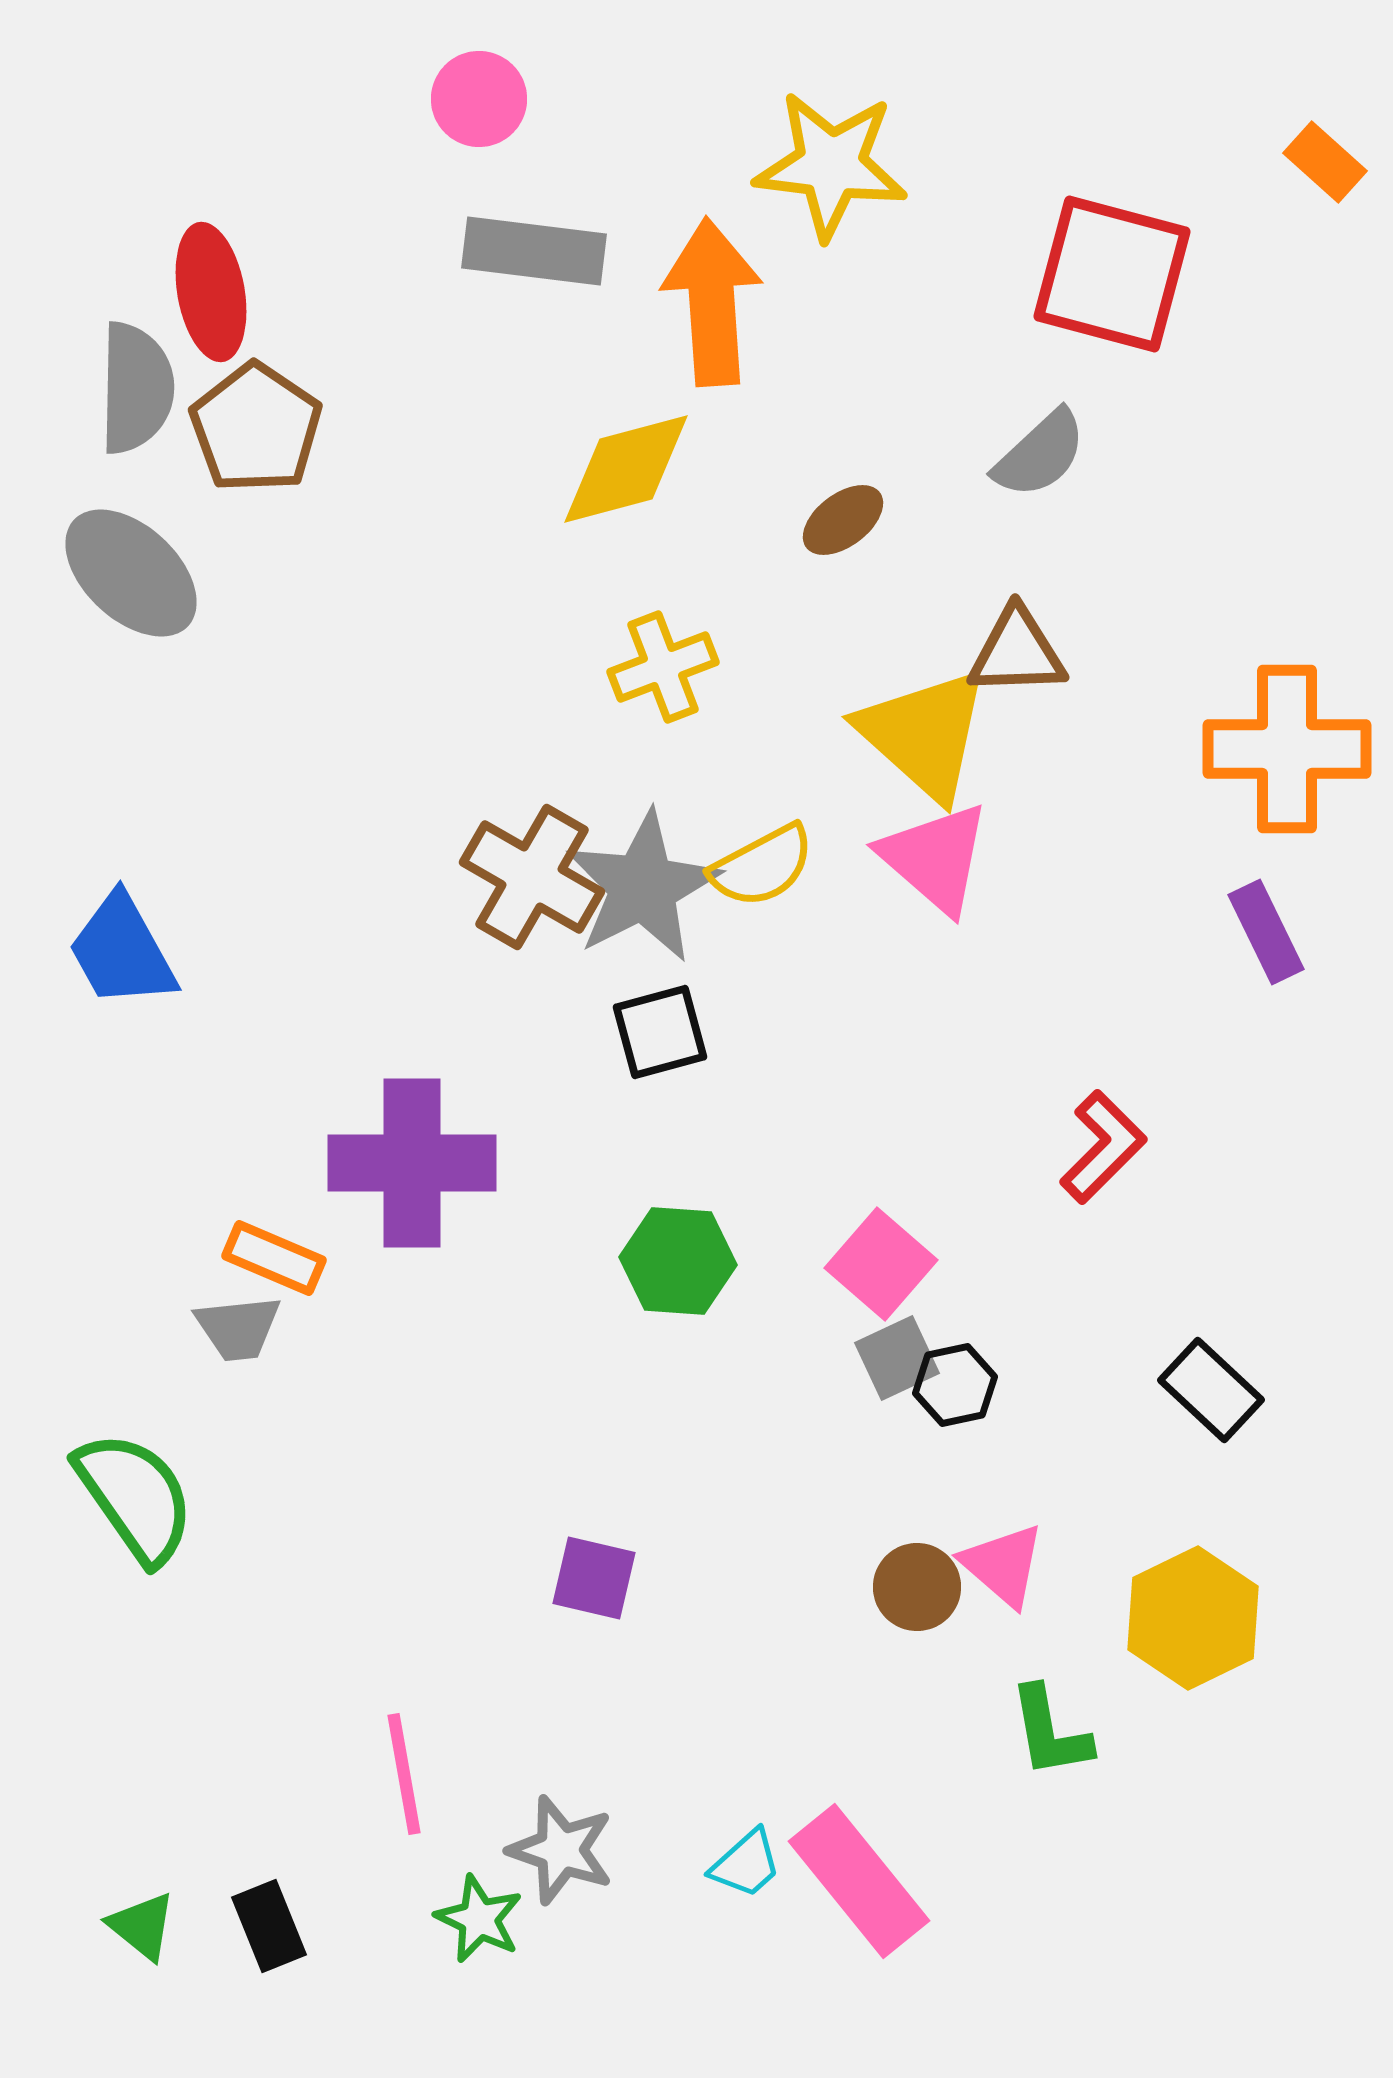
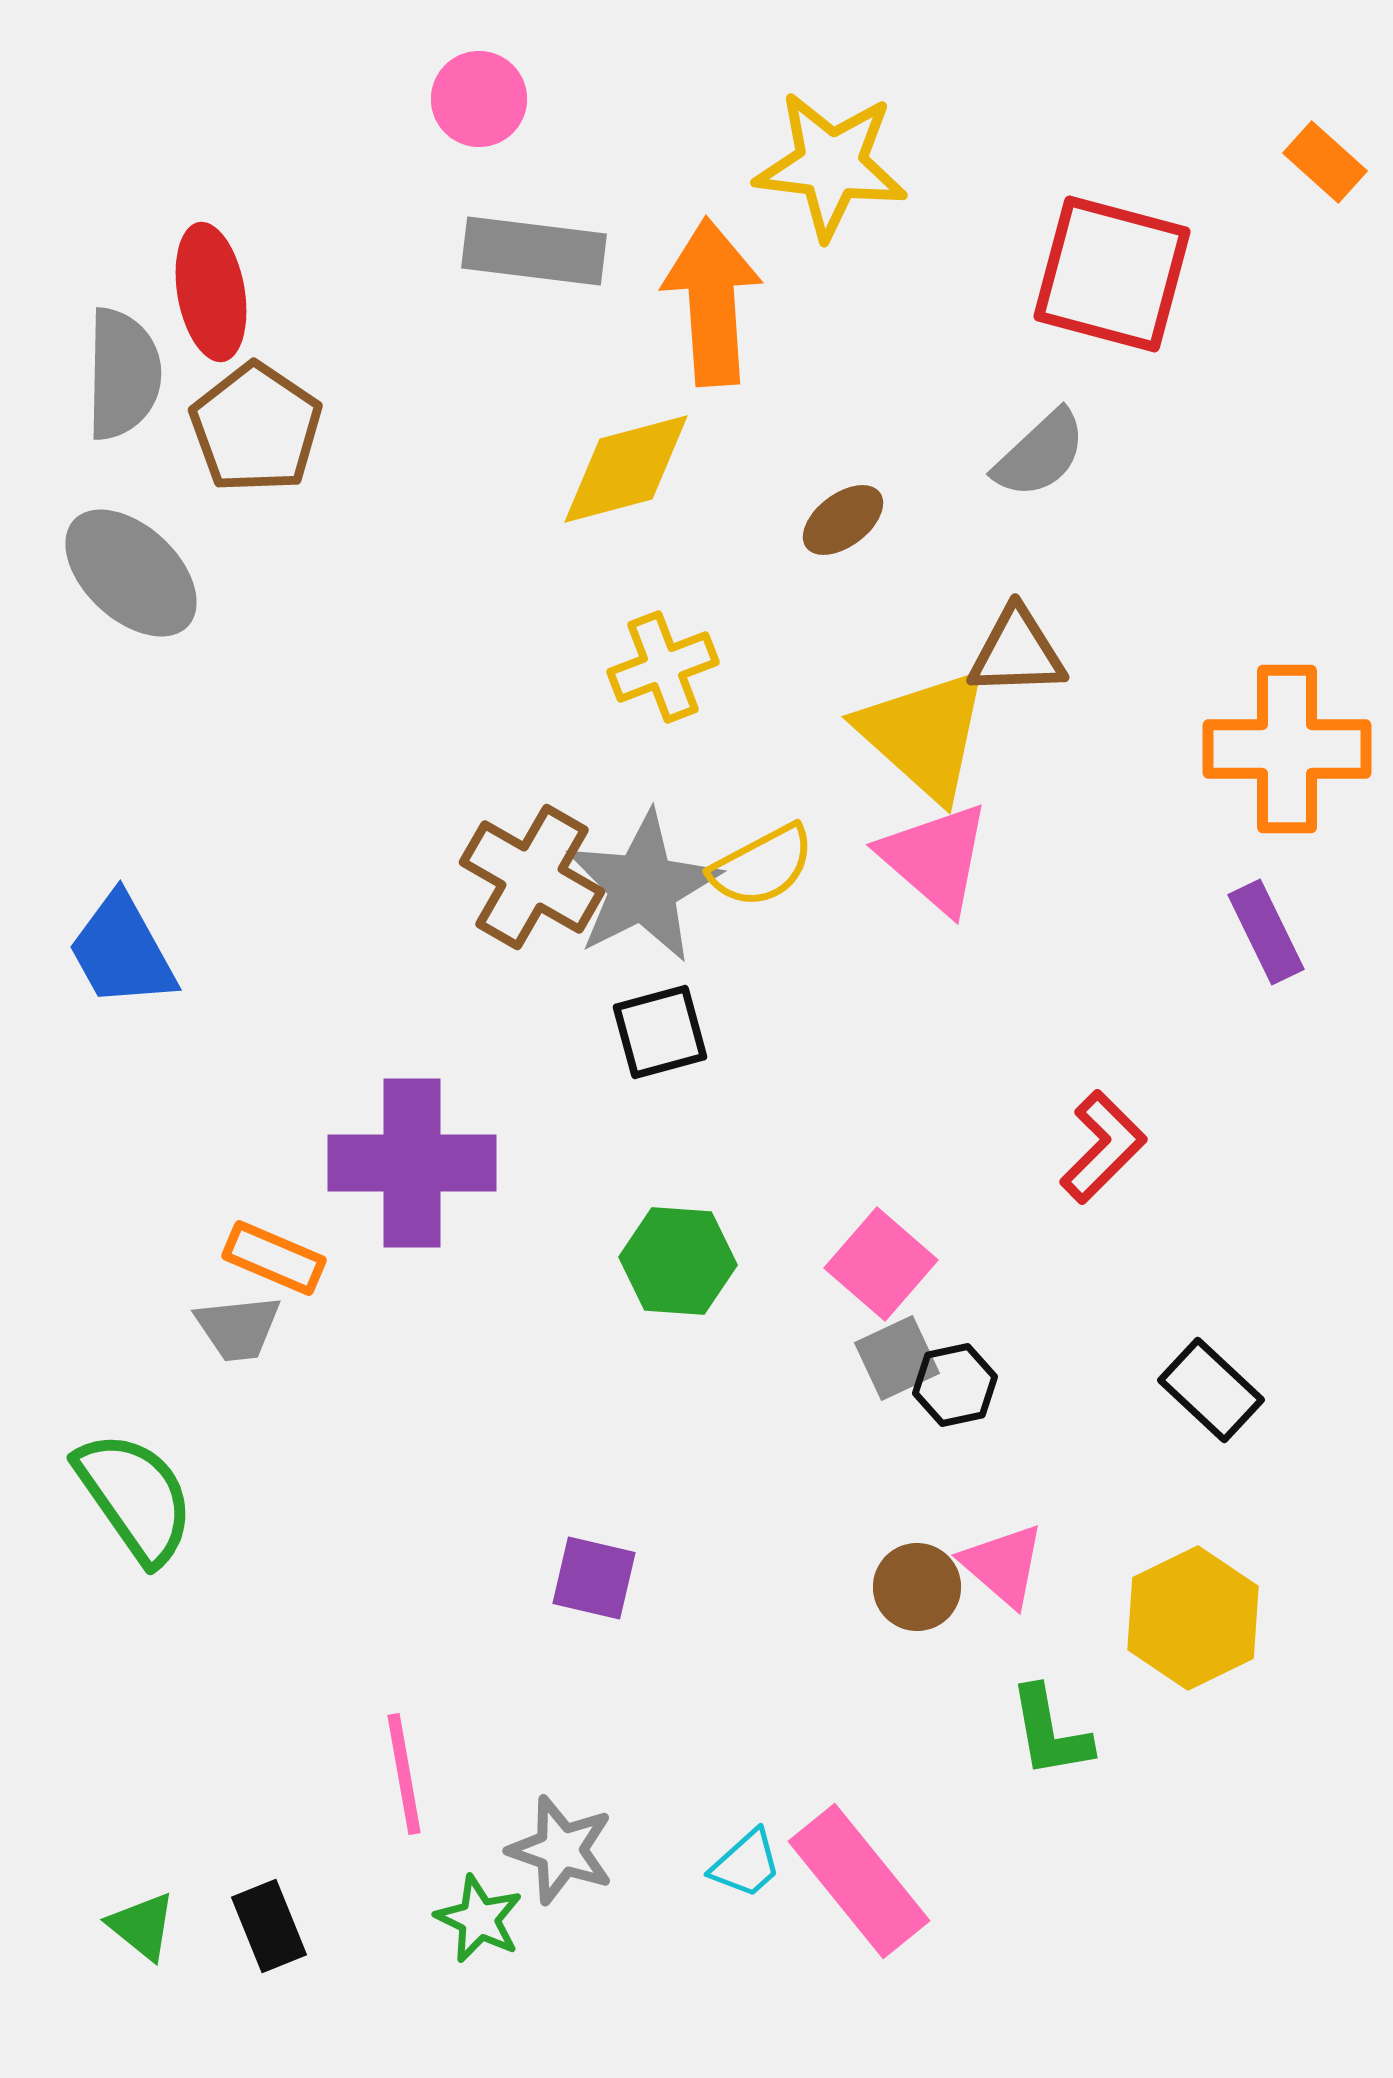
gray semicircle at (136, 388): moved 13 px left, 14 px up
